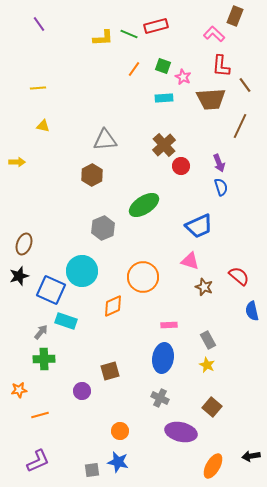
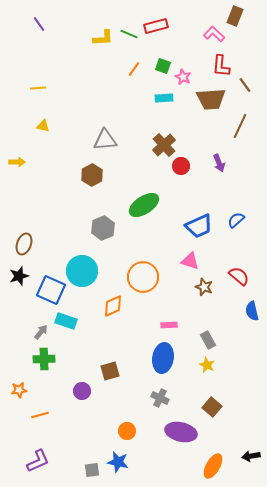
blue semicircle at (221, 187): moved 15 px right, 33 px down; rotated 114 degrees counterclockwise
orange circle at (120, 431): moved 7 px right
